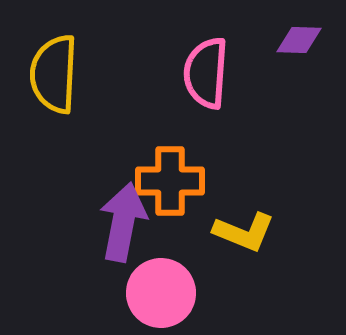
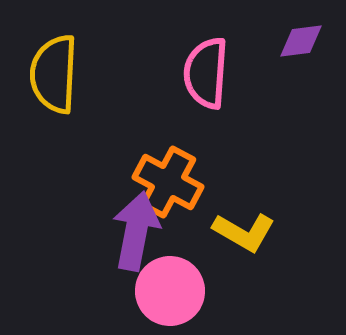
purple diamond: moved 2 px right, 1 px down; rotated 9 degrees counterclockwise
orange cross: moved 2 px left, 1 px down; rotated 28 degrees clockwise
purple arrow: moved 13 px right, 9 px down
yellow L-shape: rotated 8 degrees clockwise
pink circle: moved 9 px right, 2 px up
